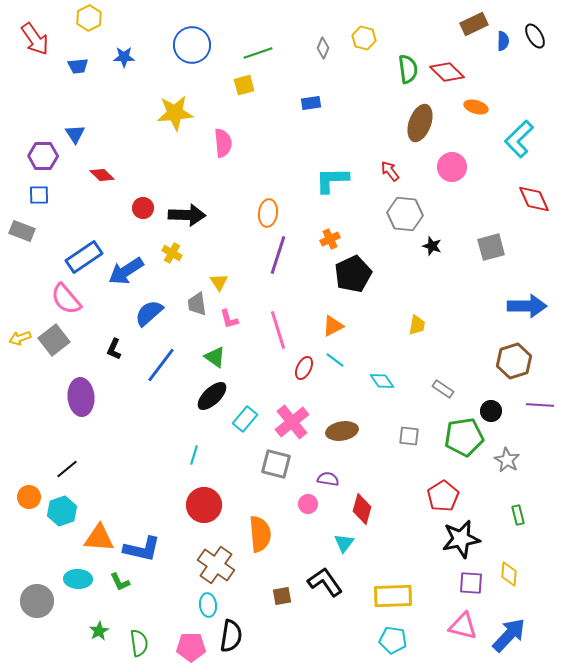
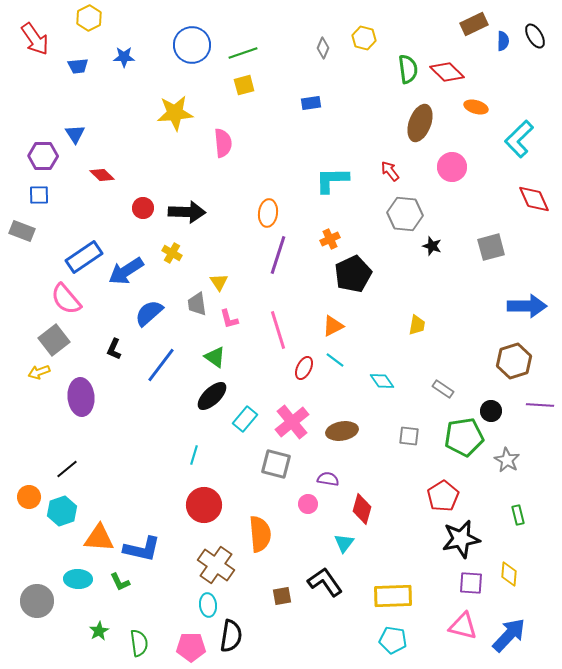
green line at (258, 53): moved 15 px left
black arrow at (187, 215): moved 3 px up
yellow arrow at (20, 338): moved 19 px right, 34 px down
